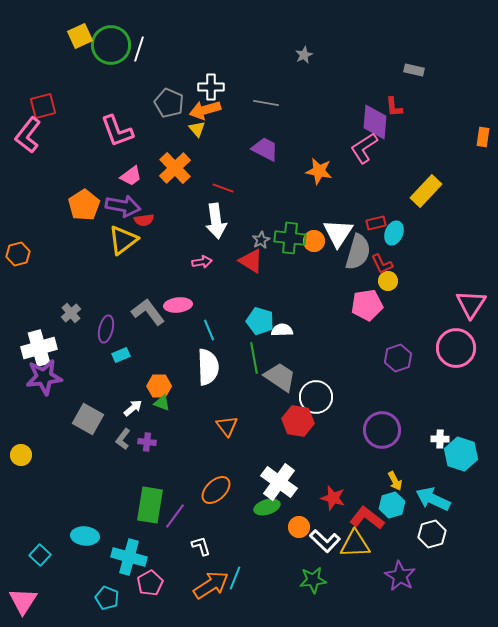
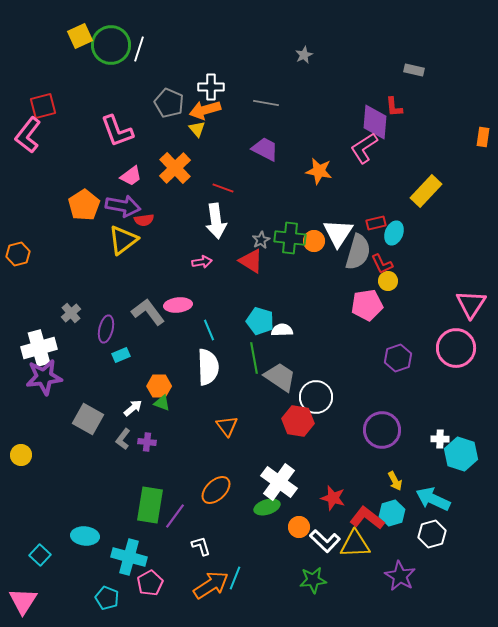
cyan hexagon at (392, 505): moved 8 px down
